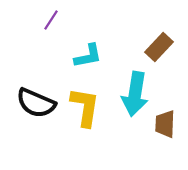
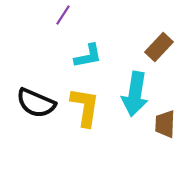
purple line: moved 12 px right, 5 px up
